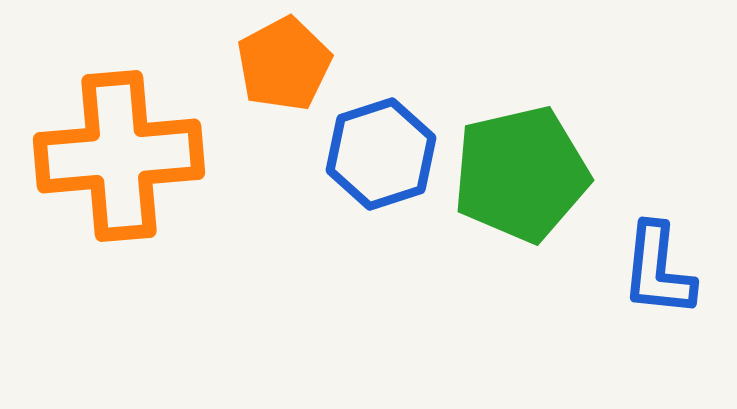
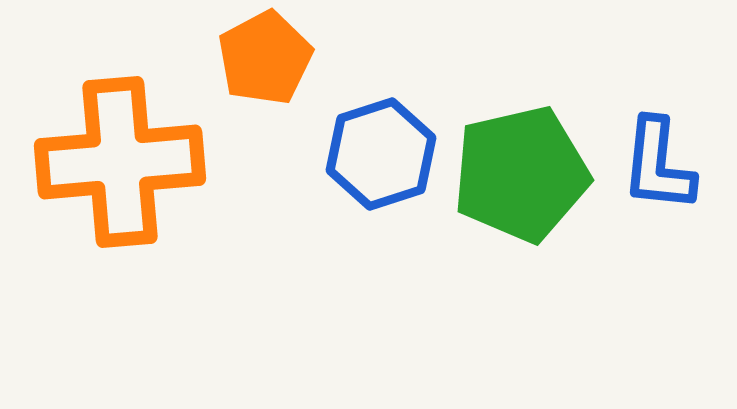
orange pentagon: moved 19 px left, 6 px up
orange cross: moved 1 px right, 6 px down
blue L-shape: moved 105 px up
